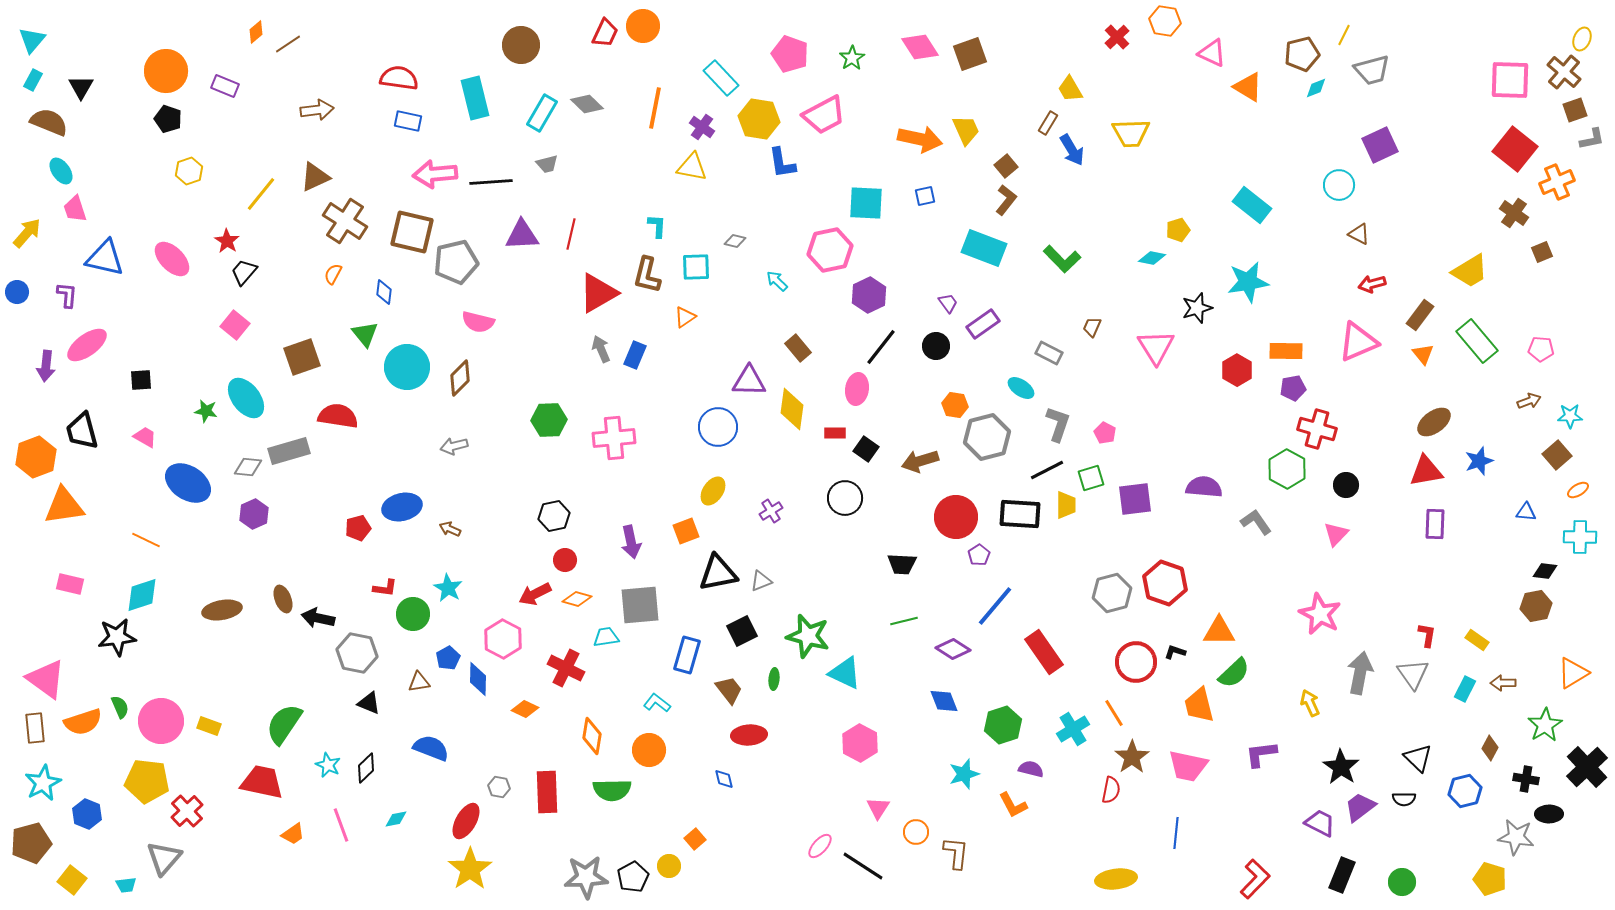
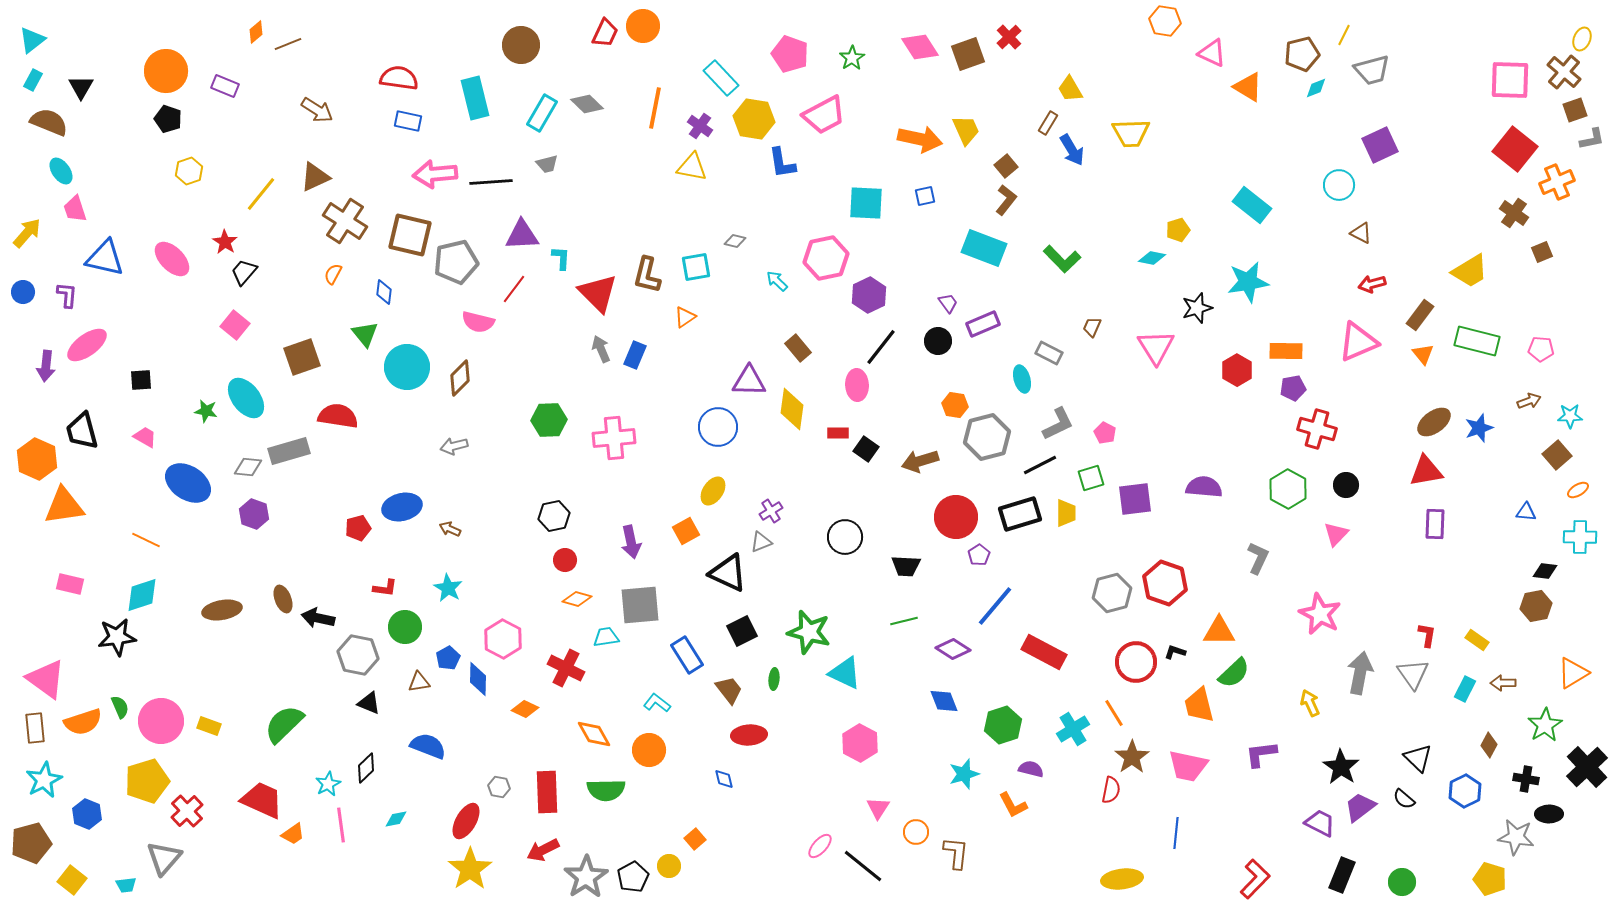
red cross at (1117, 37): moved 108 px left
cyan triangle at (32, 40): rotated 12 degrees clockwise
brown line at (288, 44): rotated 12 degrees clockwise
brown square at (970, 54): moved 2 px left
brown arrow at (317, 110): rotated 40 degrees clockwise
yellow hexagon at (759, 119): moved 5 px left
purple cross at (702, 127): moved 2 px left, 1 px up
cyan L-shape at (657, 226): moved 96 px left, 32 px down
brown square at (412, 232): moved 2 px left, 3 px down
red line at (571, 234): moved 57 px left, 55 px down; rotated 24 degrees clockwise
brown triangle at (1359, 234): moved 2 px right, 1 px up
red star at (227, 241): moved 2 px left, 1 px down
pink hexagon at (830, 250): moved 4 px left, 8 px down
cyan square at (696, 267): rotated 8 degrees counterclockwise
blue circle at (17, 292): moved 6 px right
red triangle at (598, 293): rotated 45 degrees counterclockwise
purple rectangle at (983, 324): rotated 12 degrees clockwise
green rectangle at (1477, 341): rotated 36 degrees counterclockwise
black circle at (936, 346): moved 2 px right, 5 px up
cyan ellipse at (1021, 388): moved 1 px right, 9 px up; rotated 40 degrees clockwise
pink ellipse at (857, 389): moved 4 px up; rotated 12 degrees counterclockwise
gray L-shape at (1058, 424): rotated 45 degrees clockwise
red rectangle at (835, 433): moved 3 px right
orange hexagon at (36, 457): moved 1 px right, 2 px down; rotated 15 degrees counterclockwise
blue star at (1479, 461): moved 33 px up
green hexagon at (1287, 469): moved 1 px right, 20 px down
black line at (1047, 470): moved 7 px left, 5 px up
black circle at (845, 498): moved 39 px down
yellow trapezoid at (1066, 505): moved 8 px down
purple hexagon at (254, 514): rotated 16 degrees counterclockwise
black rectangle at (1020, 514): rotated 21 degrees counterclockwise
gray L-shape at (1256, 522): moved 2 px right, 36 px down; rotated 60 degrees clockwise
orange square at (686, 531): rotated 8 degrees counterclockwise
black trapezoid at (902, 564): moved 4 px right, 2 px down
black triangle at (718, 573): moved 10 px right; rotated 36 degrees clockwise
gray triangle at (761, 581): moved 39 px up
red arrow at (535, 594): moved 8 px right, 256 px down
green circle at (413, 614): moved 8 px left, 13 px down
green star at (808, 636): moved 1 px right, 4 px up
red rectangle at (1044, 652): rotated 27 degrees counterclockwise
gray hexagon at (357, 653): moved 1 px right, 2 px down
blue rectangle at (687, 655): rotated 48 degrees counterclockwise
green semicircle at (284, 724): rotated 12 degrees clockwise
orange diamond at (592, 736): moved 2 px right, 2 px up; rotated 39 degrees counterclockwise
blue semicircle at (431, 748): moved 3 px left, 2 px up
brown diamond at (1490, 748): moved 1 px left, 3 px up
cyan star at (328, 765): moved 19 px down; rotated 20 degrees clockwise
yellow pentagon at (147, 781): rotated 24 degrees counterclockwise
red trapezoid at (262, 782): moved 18 px down; rotated 12 degrees clockwise
cyan star at (43, 783): moved 1 px right, 3 px up
green semicircle at (612, 790): moved 6 px left
blue hexagon at (1465, 791): rotated 12 degrees counterclockwise
black semicircle at (1404, 799): rotated 40 degrees clockwise
pink line at (341, 825): rotated 12 degrees clockwise
black line at (863, 866): rotated 6 degrees clockwise
gray star at (586, 877): rotated 30 degrees counterclockwise
yellow ellipse at (1116, 879): moved 6 px right
